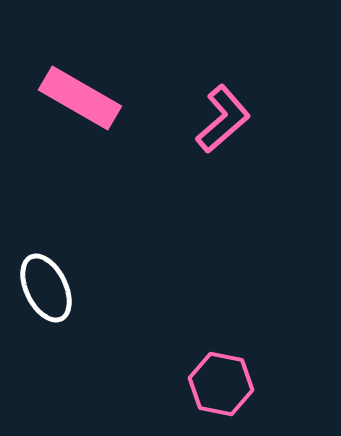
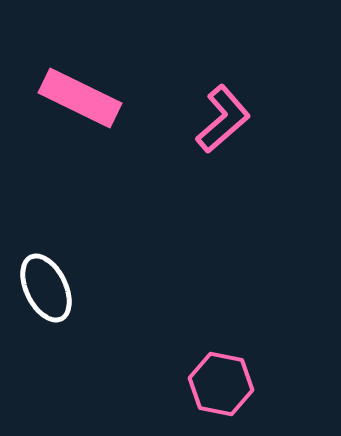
pink rectangle: rotated 4 degrees counterclockwise
